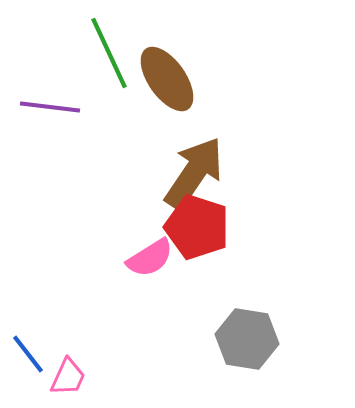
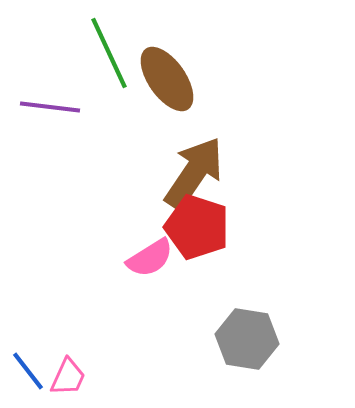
blue line: moved 17 px down
